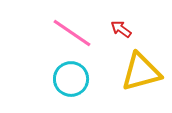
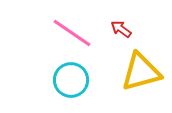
cyan circle: moved 1 px down
